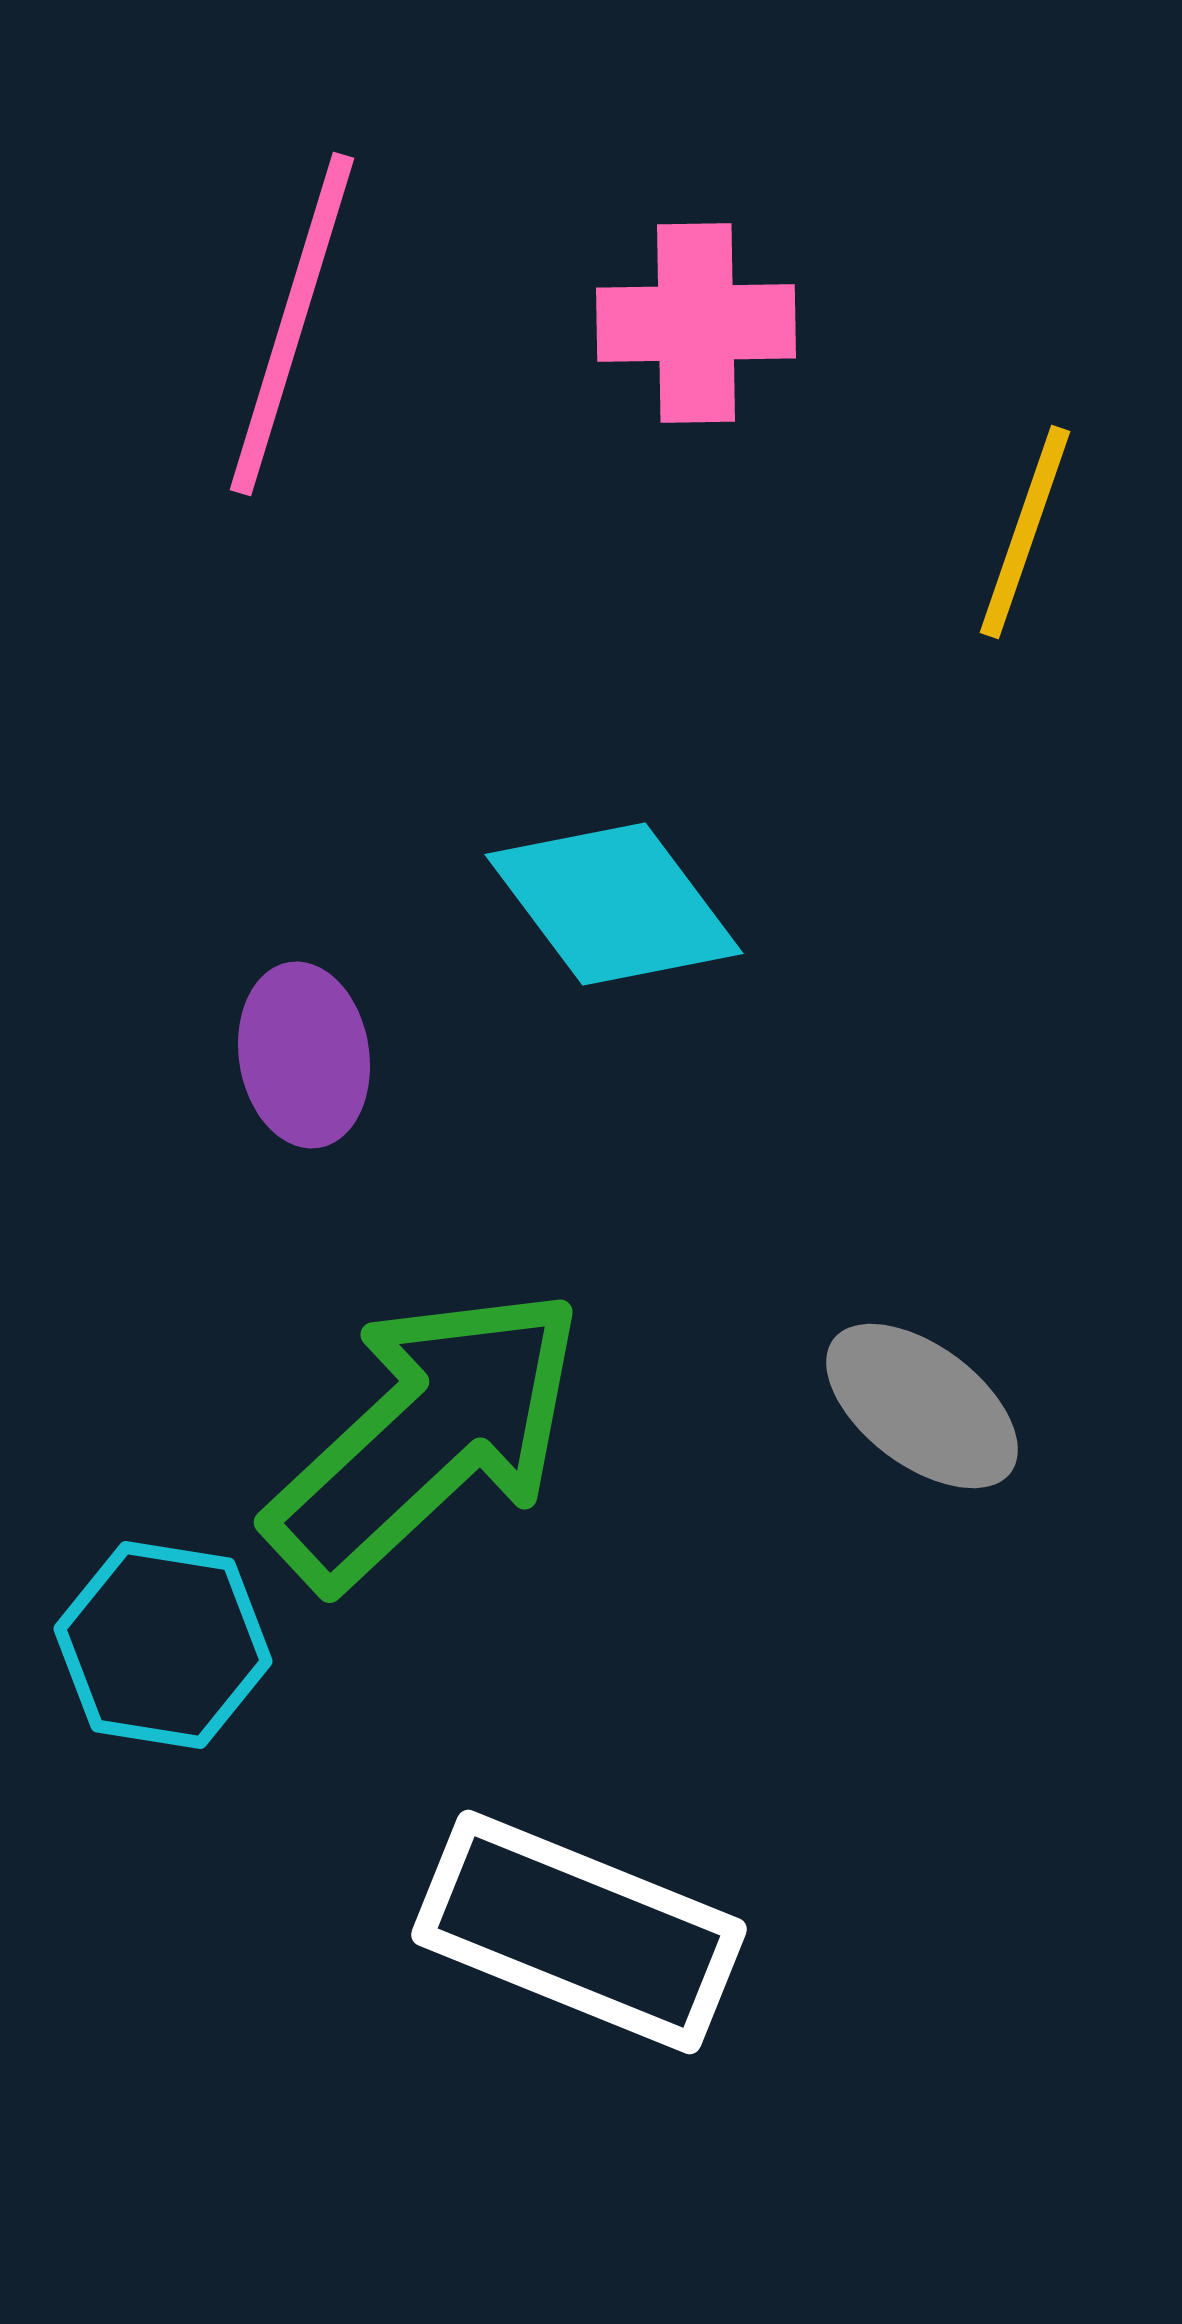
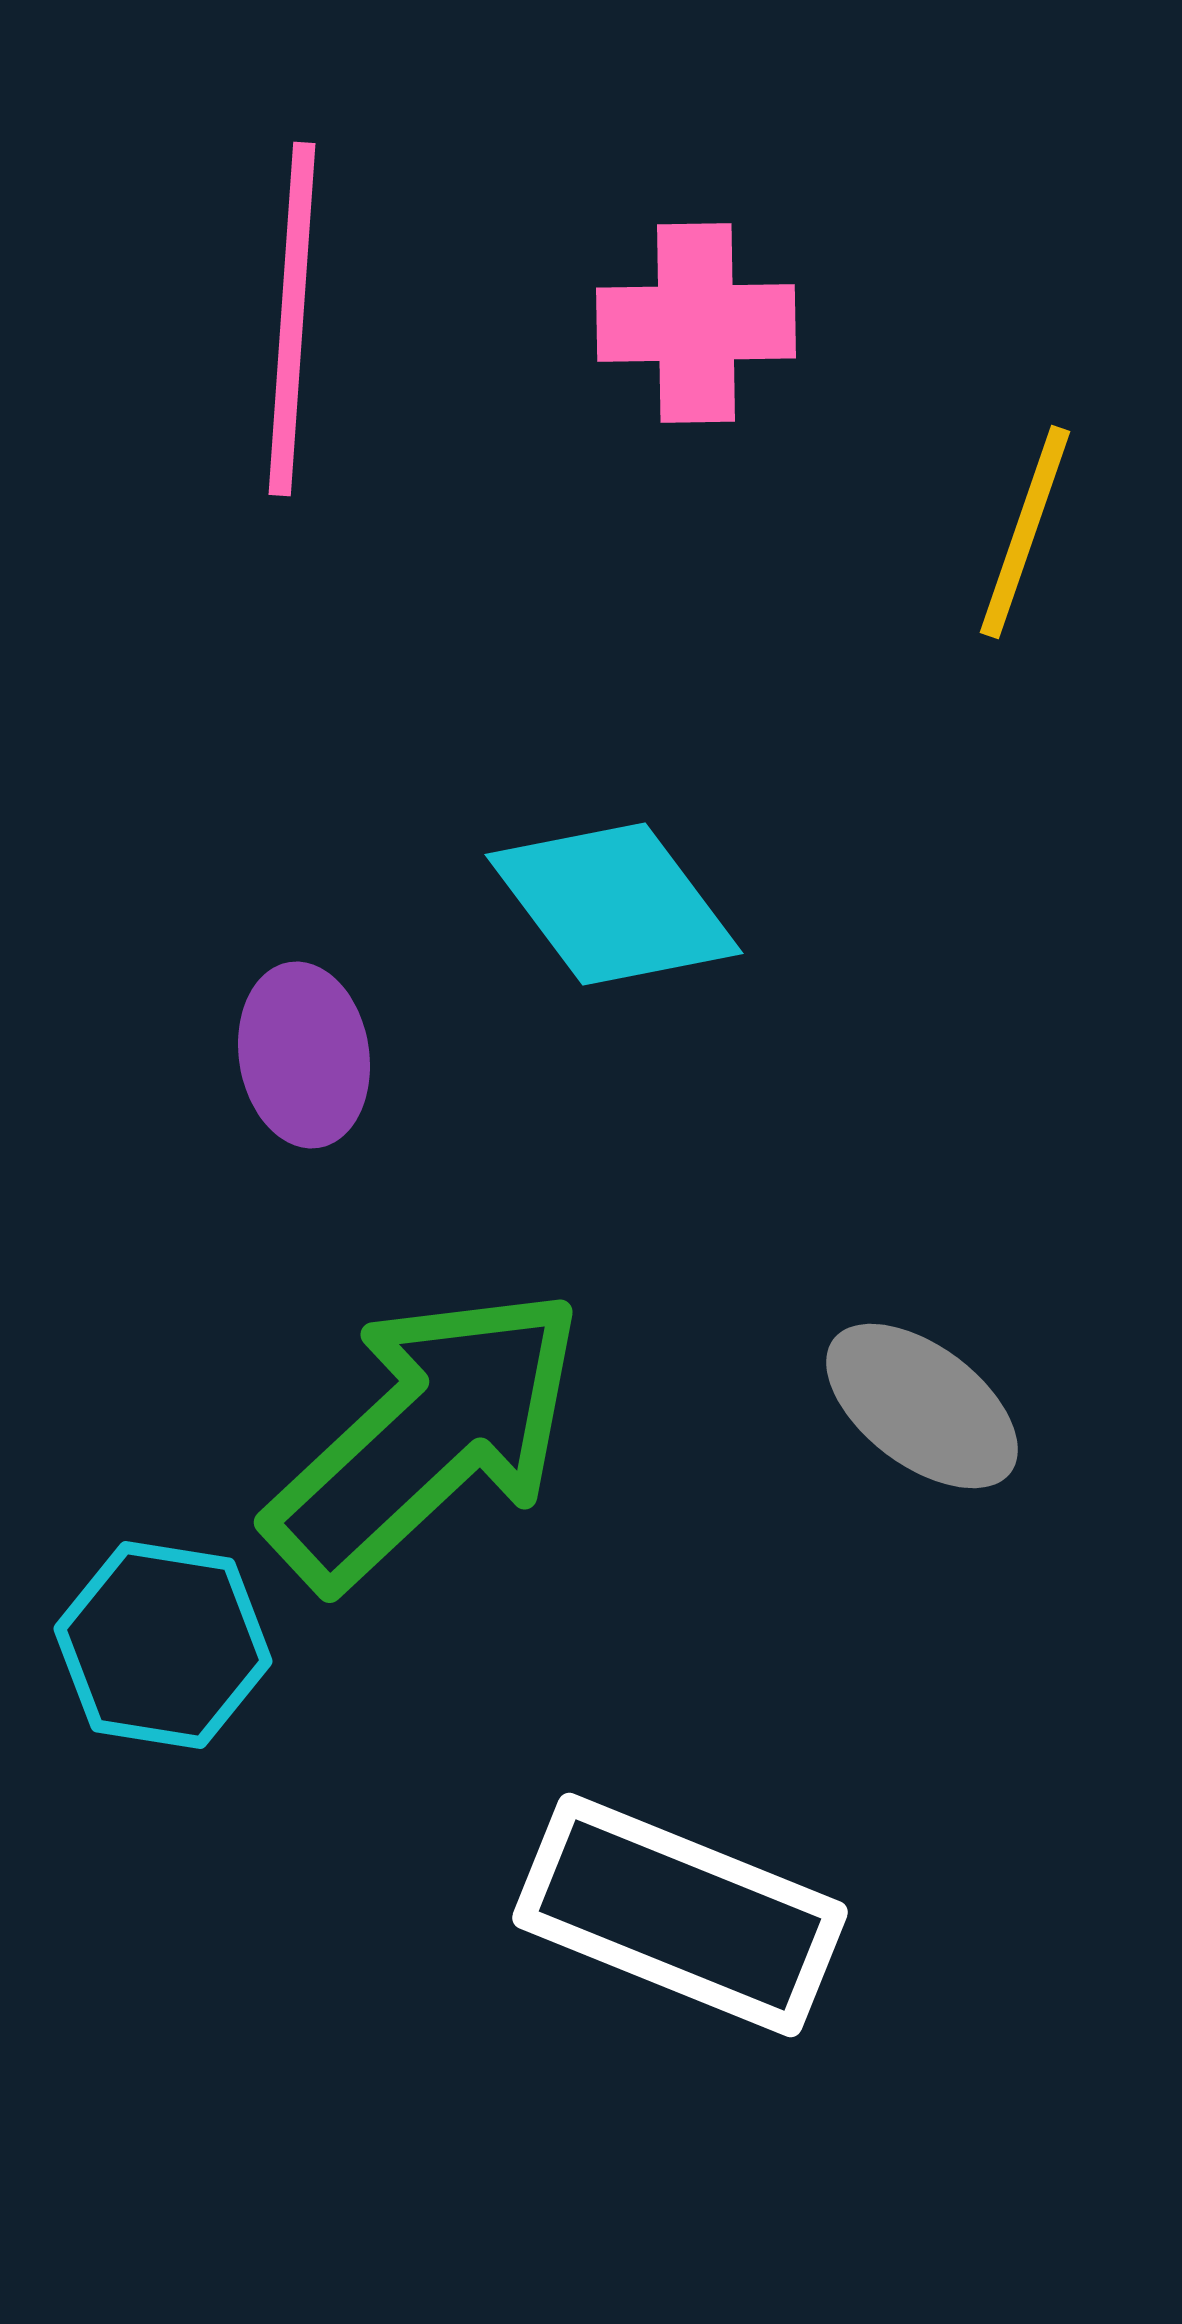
pink line: moved 5 px up; rotated 13 degrees counterclockwise
white rectangle: moved 101 px right, 17 px up
